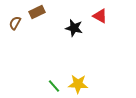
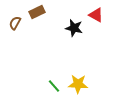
red triangle: moved 4 px left, 1 px up
